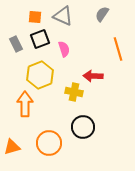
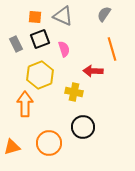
gray semicircle: moved 2 px right
orange line: moved 6 px left
red arrow: moved 5 px up
